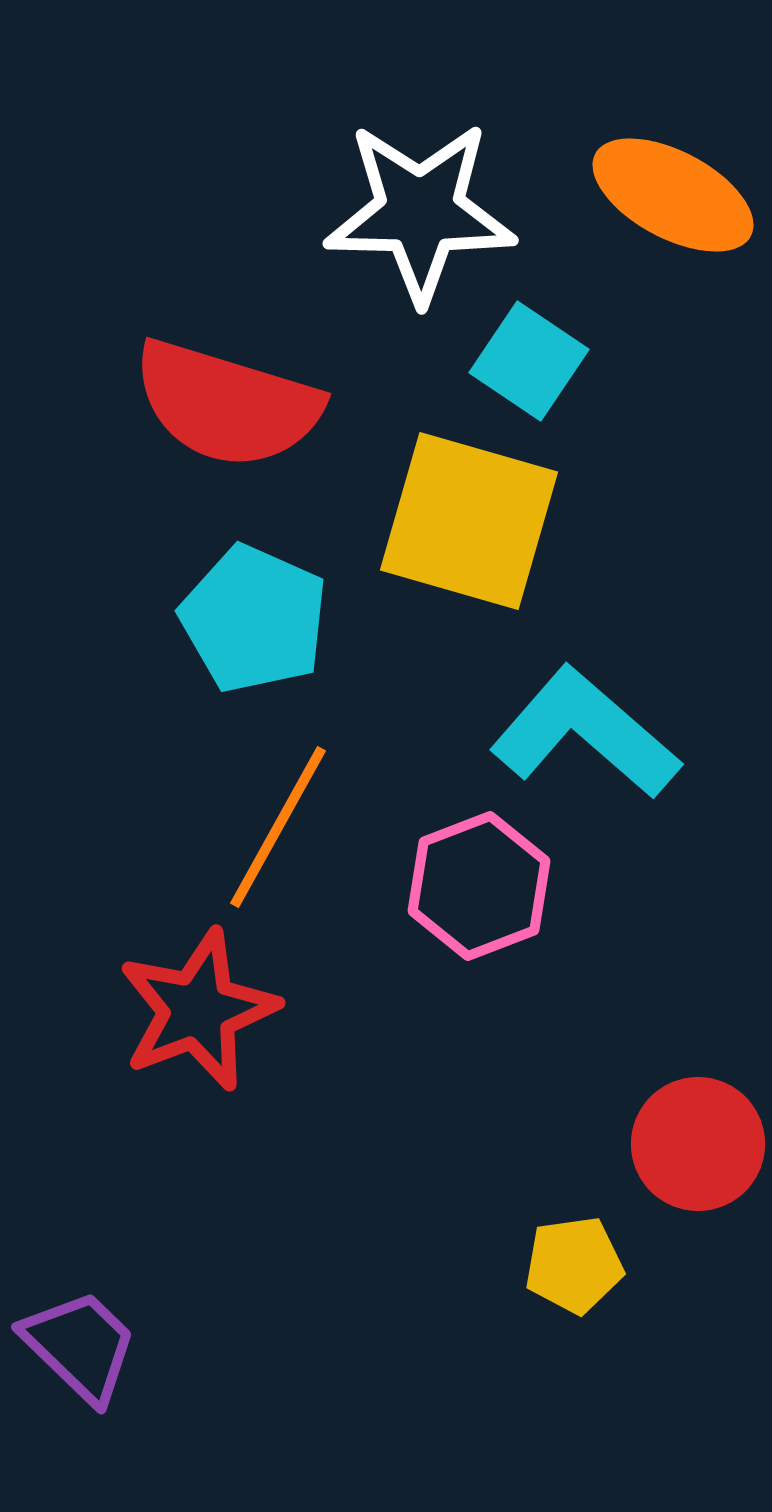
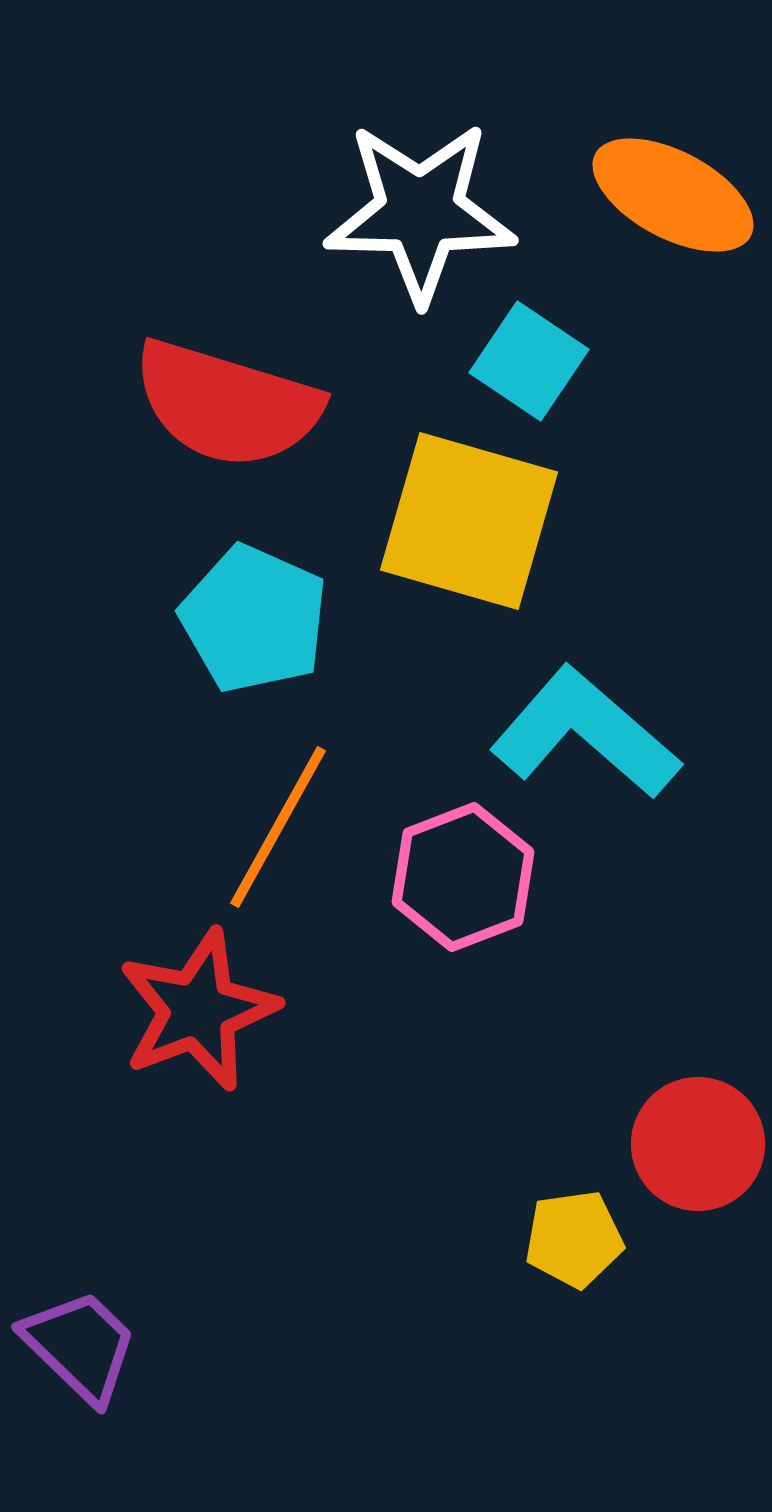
pink hexagon: moved 16 px left, 9 px up
yellow pentagon: moved 26 px up
